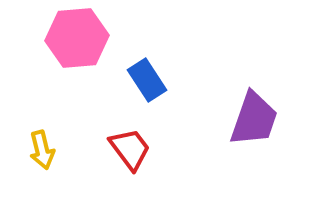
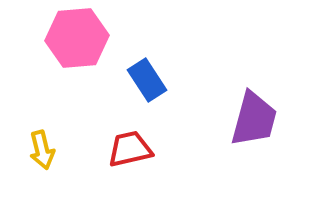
purple trapezoid: rotated 4 degrees counterclockwise
red trapezoid: rotated 66 degrees counterclockwise
